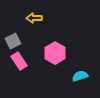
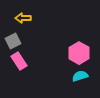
yellow arrow: moved 11 px left
pink hexagon: moved 24 px right
